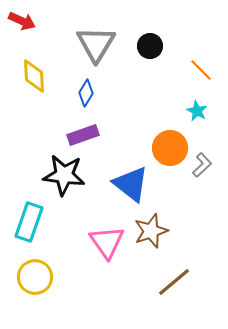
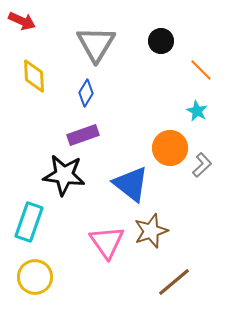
black circle: moved 11 px right, 5 px up
